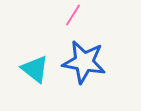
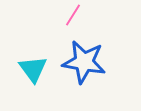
cyan triangle: moved 2 px left; rotated 16 degrees clockwise
